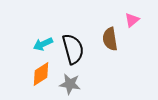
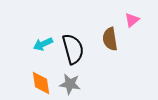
orange diamond: moved 9 px down; rotated 65 degrees counterclockwise
